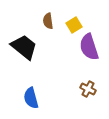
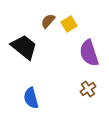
brown semicircle: rotated 49 degrees clockwise
yellow square: moved 5 px left, 1 px up
purple semicircle: moved 6 px down
brown cross: rotated 28 degrees clockwise
